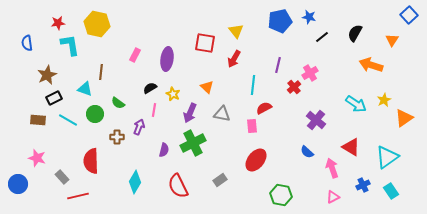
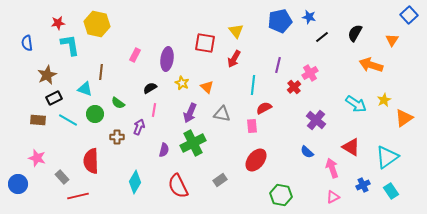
yellow star at (173, 94): moved 9 px right, 11 px up
